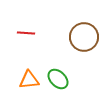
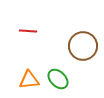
red line: moved 2 px right, 2 px up
brown circle: moved 1 px left, 9 px down
